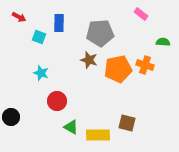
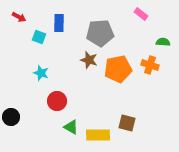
orange cross: moved 5 px right
